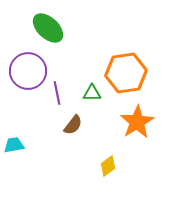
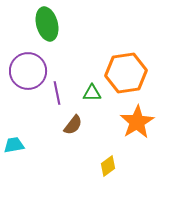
green ellipse: moved 1 px left, 4 px up; rotated 32 degrees clockwise
